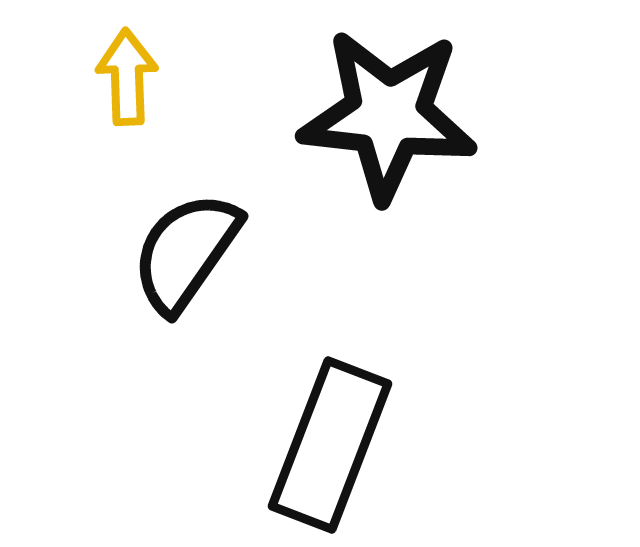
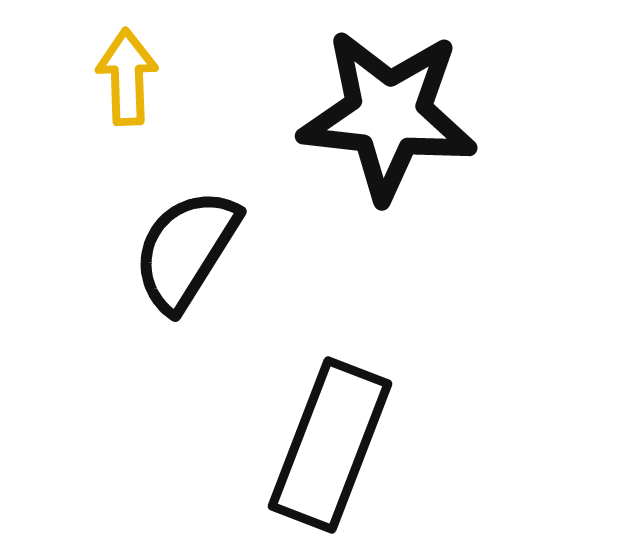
black semicircle: moved 2 px up; rotated 3 degrees counterclockwise
